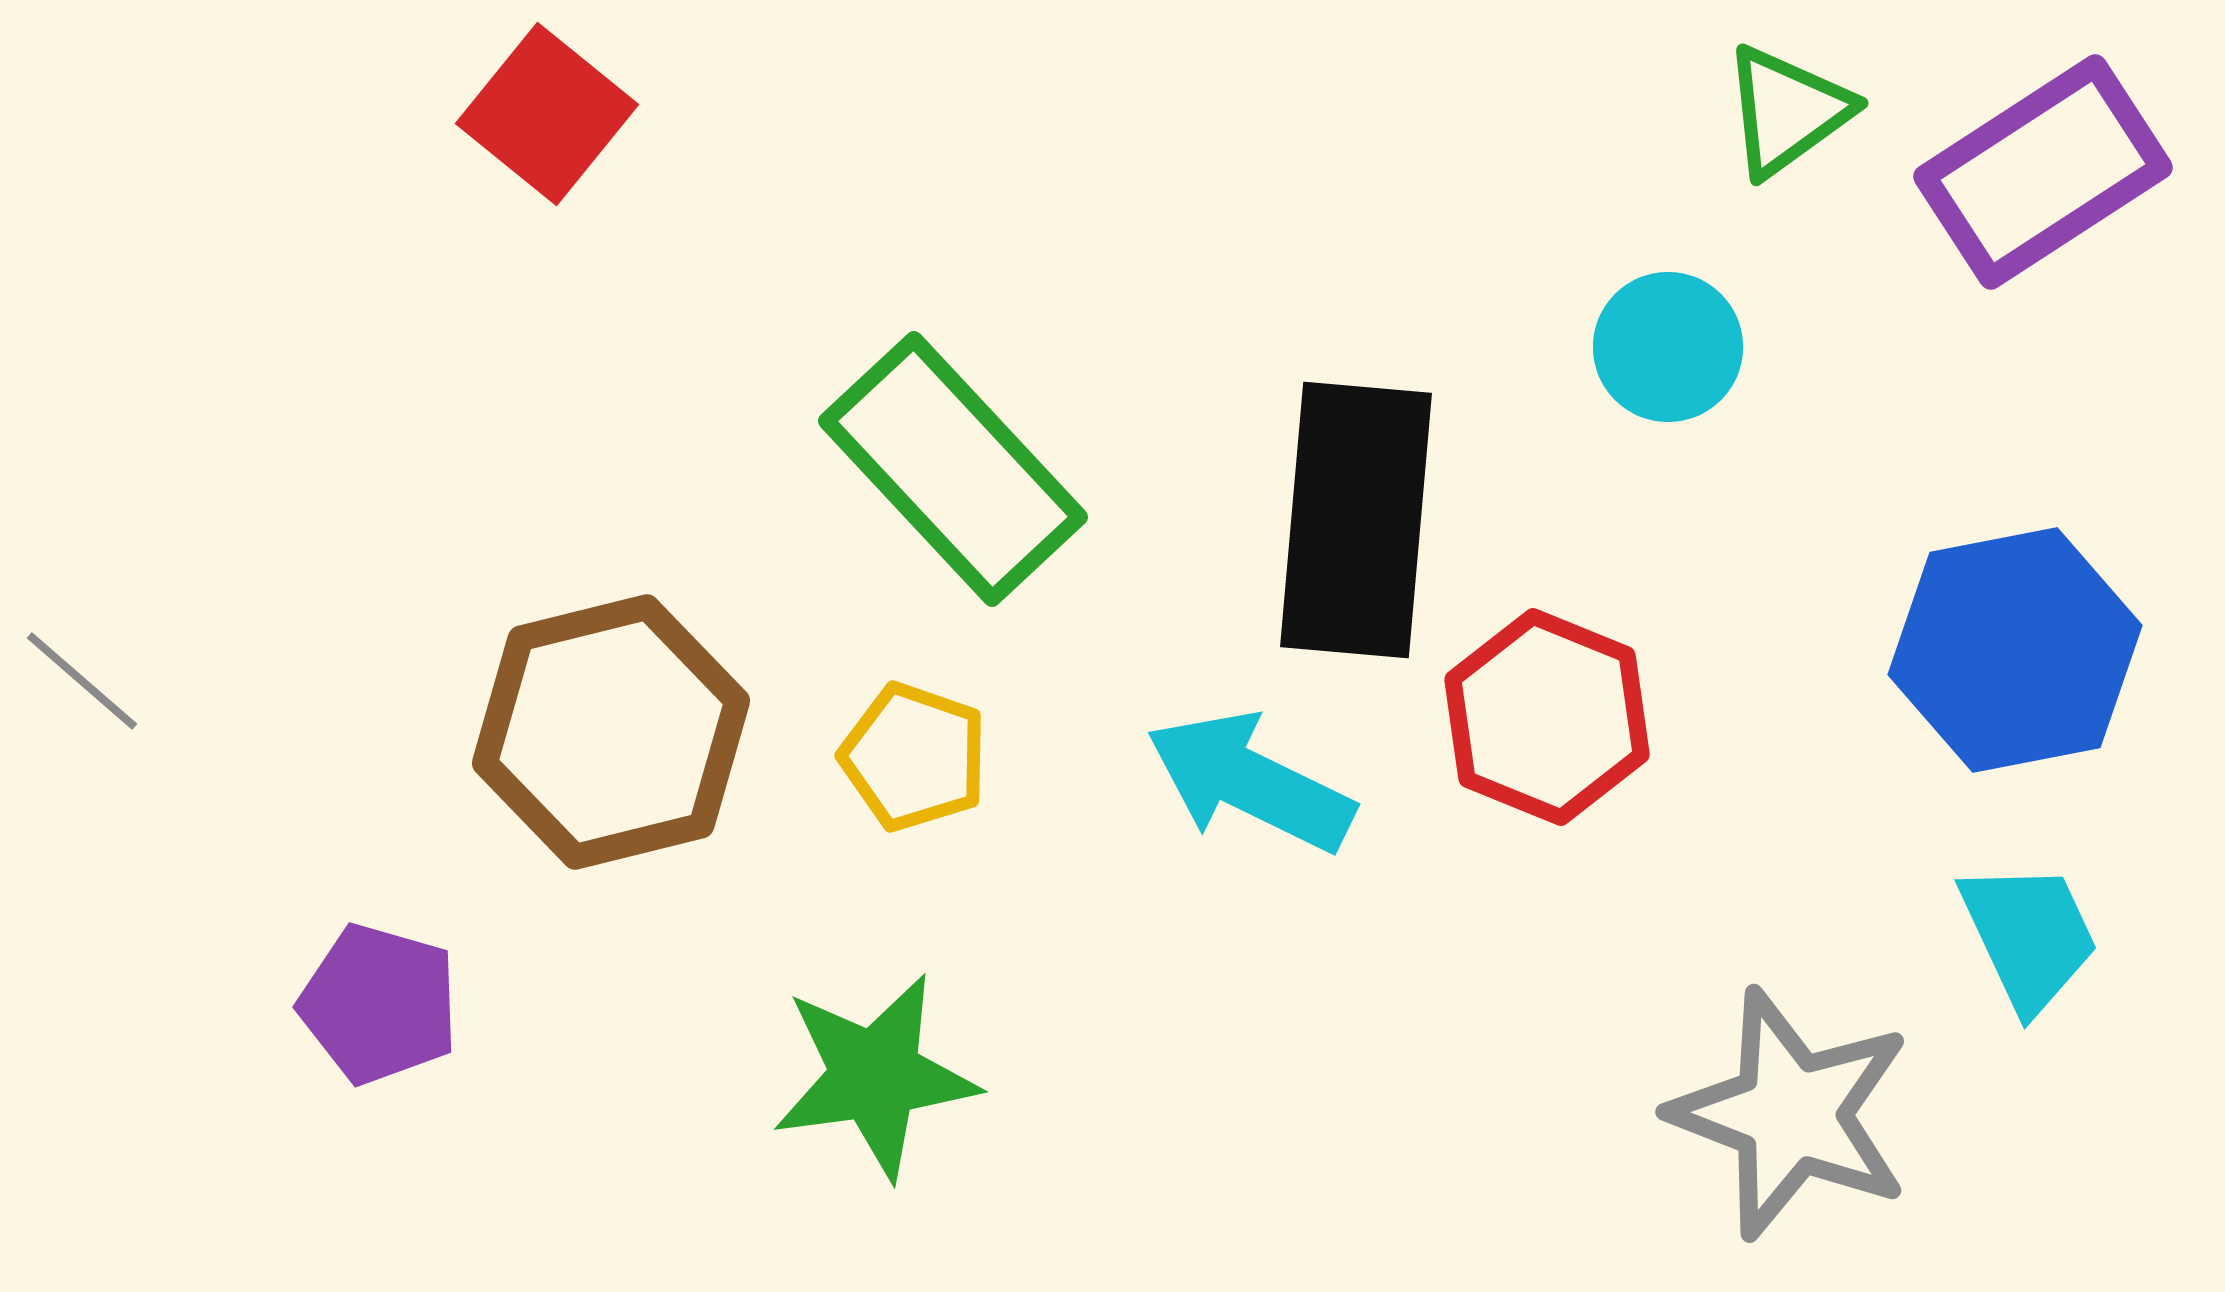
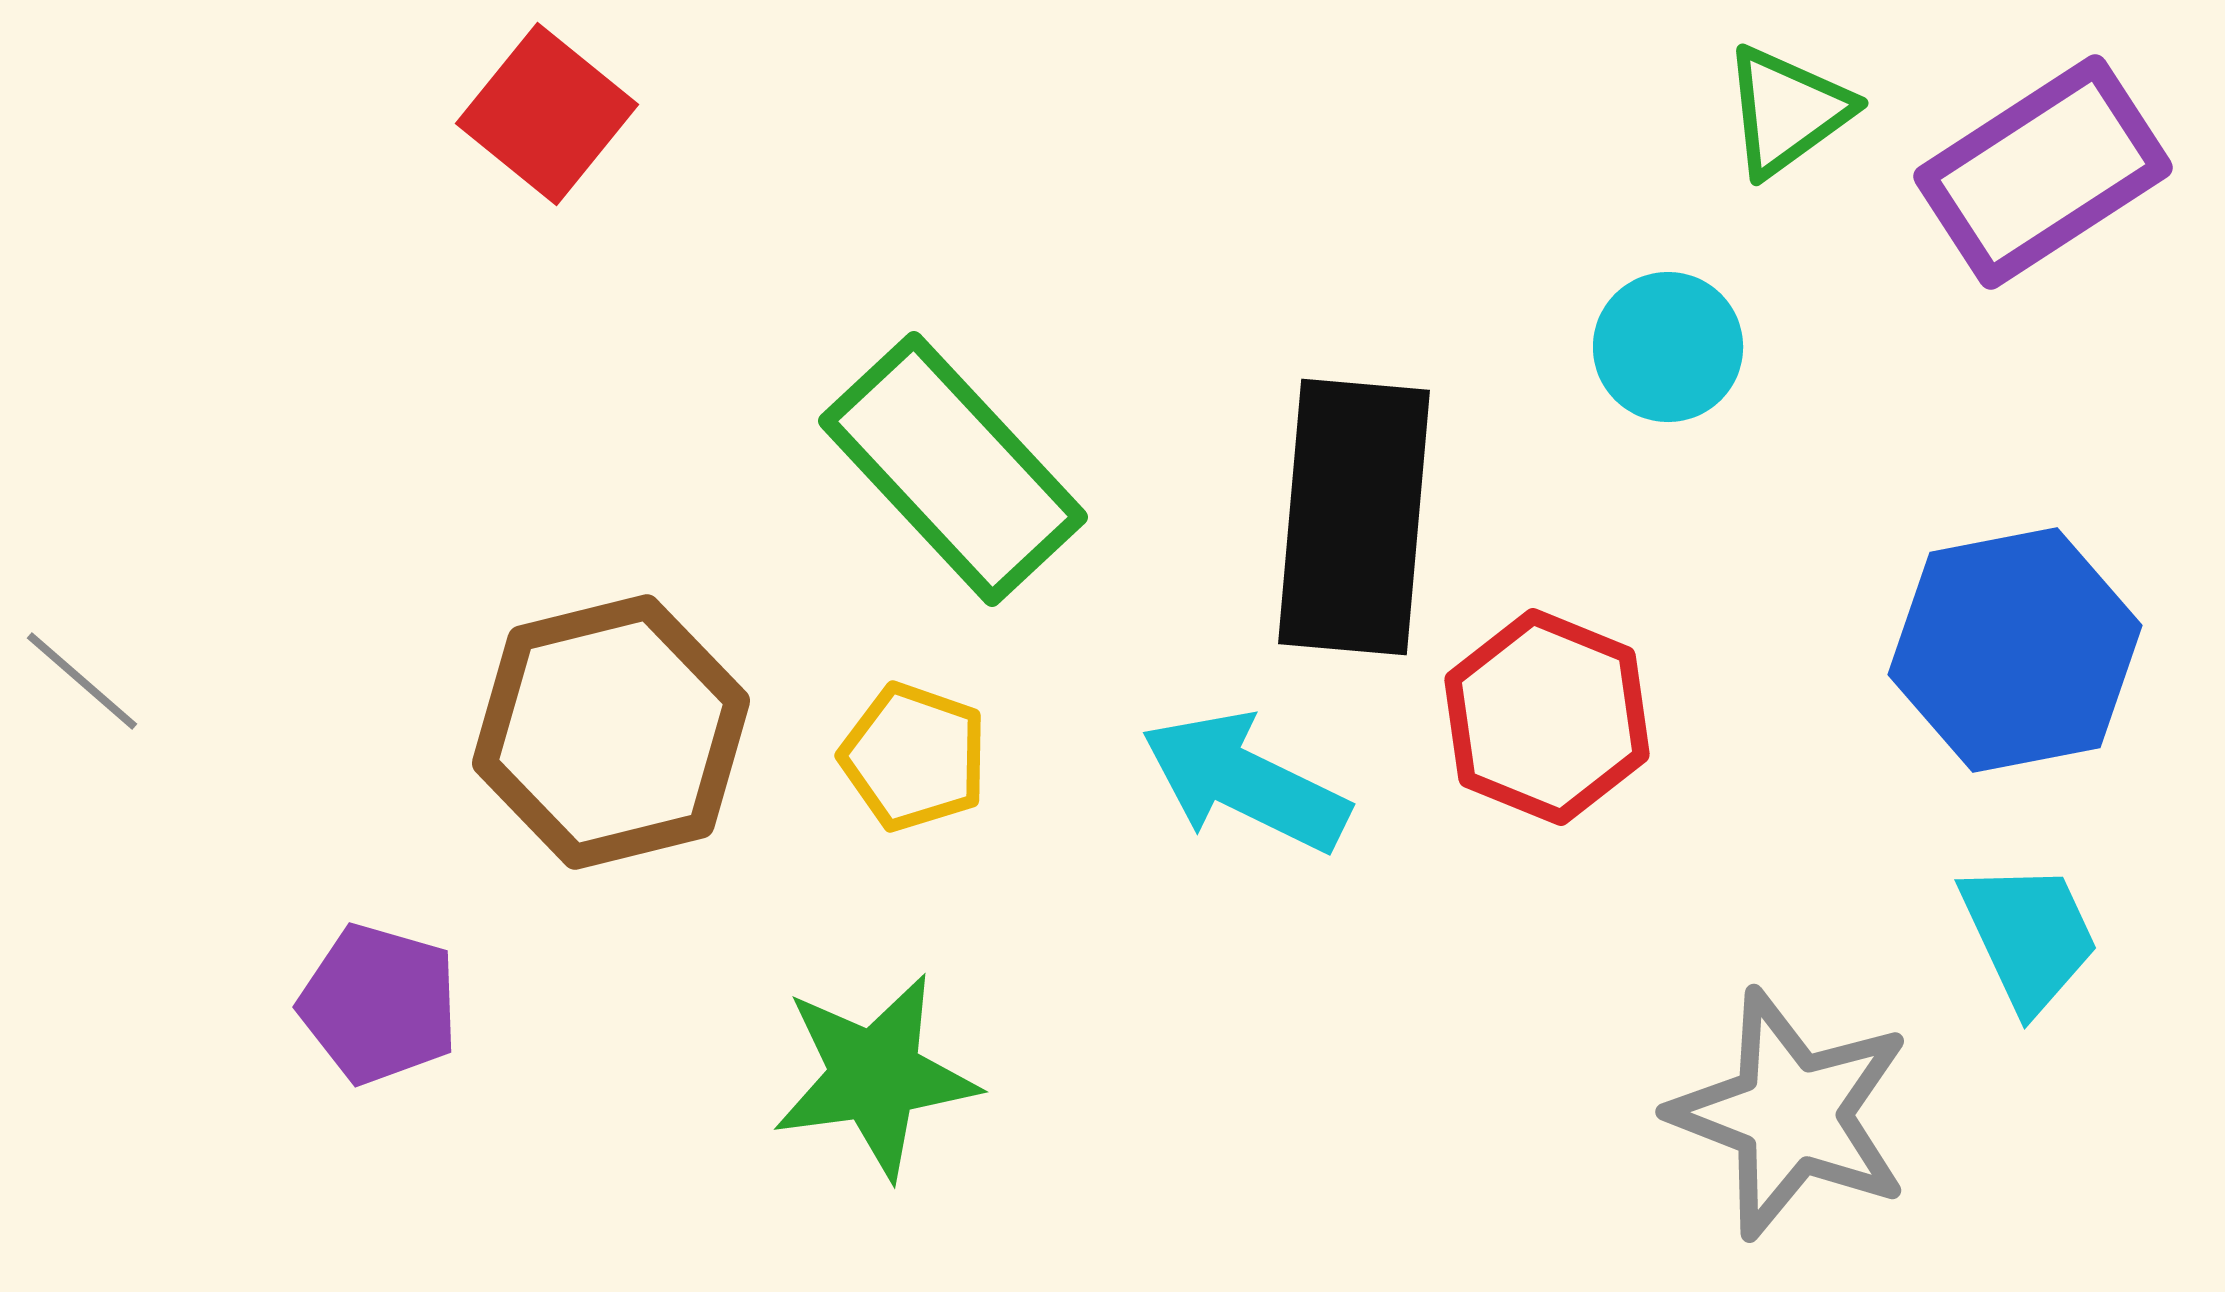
black rectangle: moved 2 px left, 3 px up
cyan arrow: moved 5 px left
